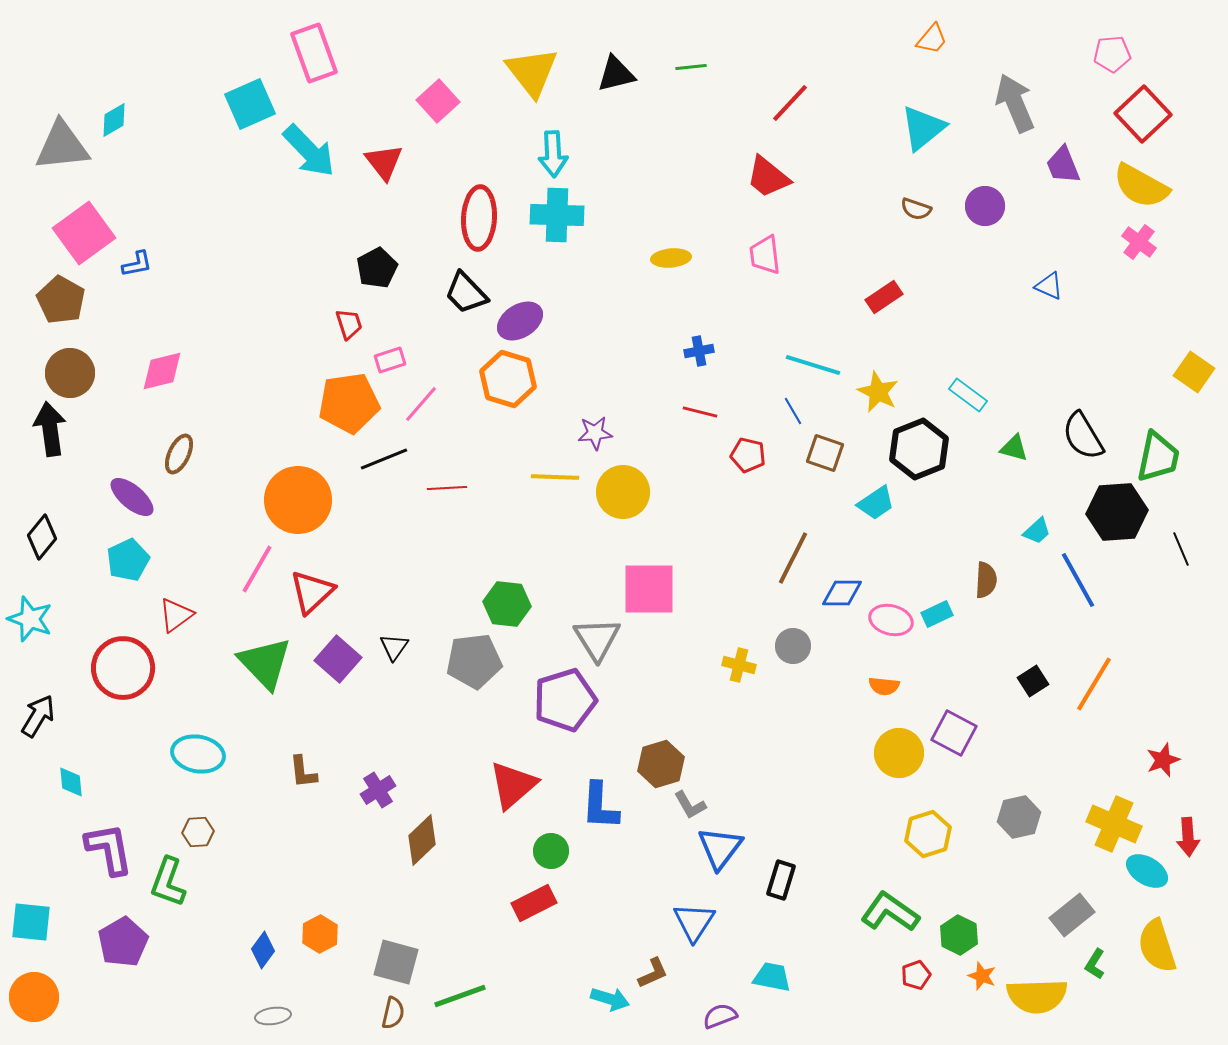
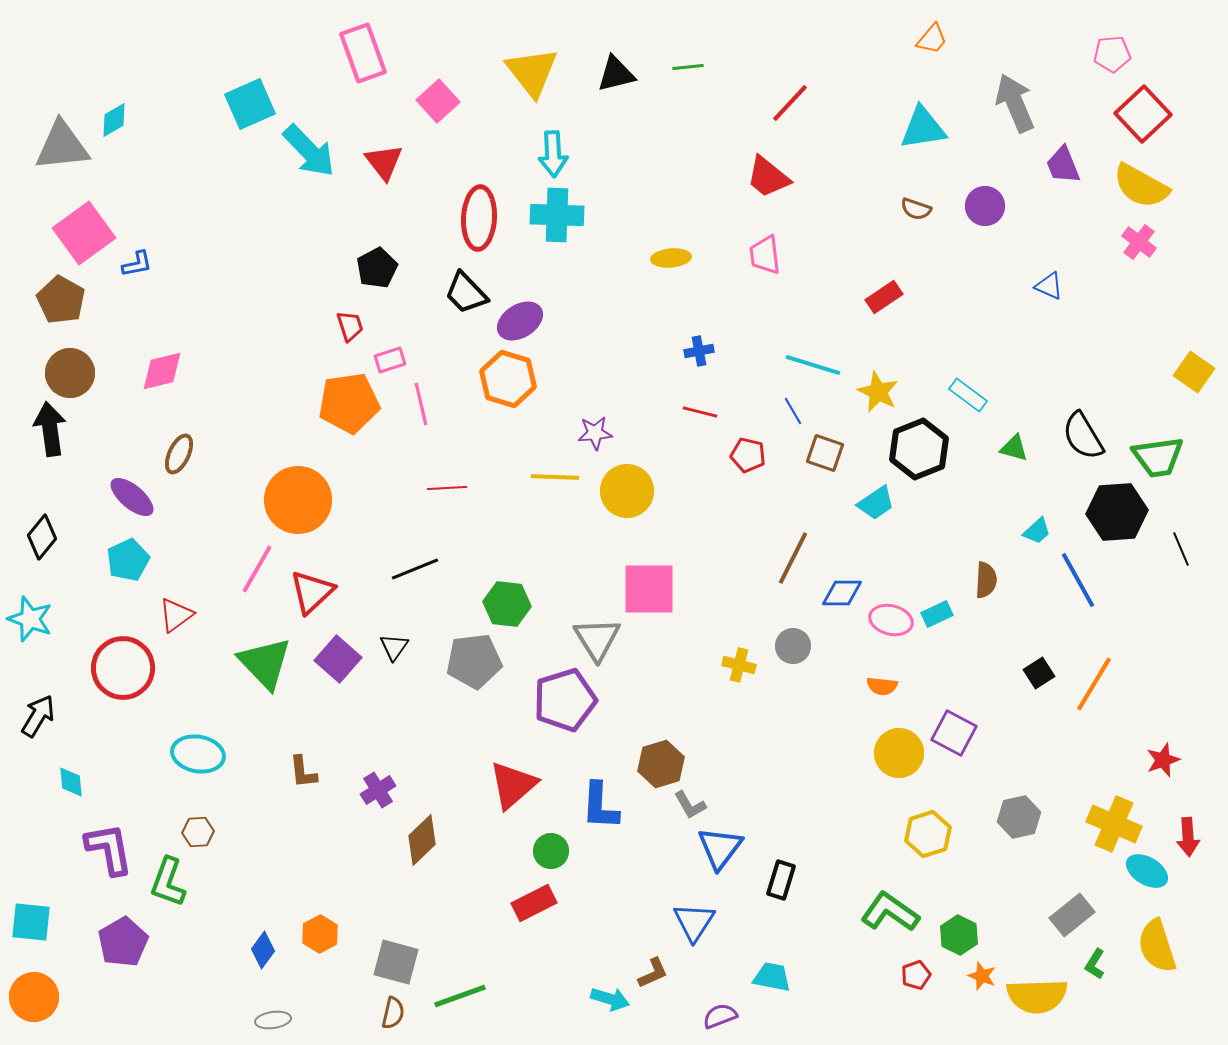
pink rectangle at (314, 53): moved 49 px right
green line at (691, 67): moved 3 px left
cyan triangle at (923, 128): rotated 30 degrees clockwise
red trapezoid at (349, 324): moved 1 px right, 2 px down
pink line at (421, 404): rotated 54 degrees counterclockwise
green trapezoid at (1158, 457): rotated 70 degrees clockwise
black line at (384, 459): moved 31 px right, 110 px down
yellow circle at (623, 492): moved 4 px right, 1 px up
black square at (1033, 681): moved 6 px right, 8 px up
orange semicircle at (884, 686): moved 2 px left
gray ellipse at (273, 1016): moved 4 px down
